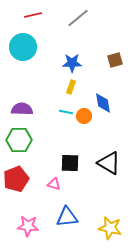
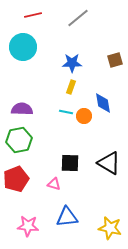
green hexagon: rotated 10 degrees counterclockwise
